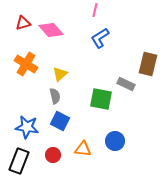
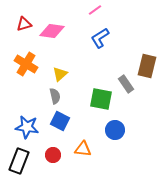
pink line: rotated 40 degrees clockwise
red triangle: moved 1 px right, 1 px down
pink diamond: moved 1 px right, 1 px down; rotated 40 degrees counterclockwise
brown rectangle: moved 1 px left, 2 px down
gray rectangle: rotated 30 degrees clockwise
blue circle: moved 11 px up
